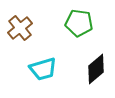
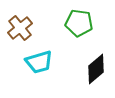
cyan trapezoid: moved 4 px left, 7 px up
